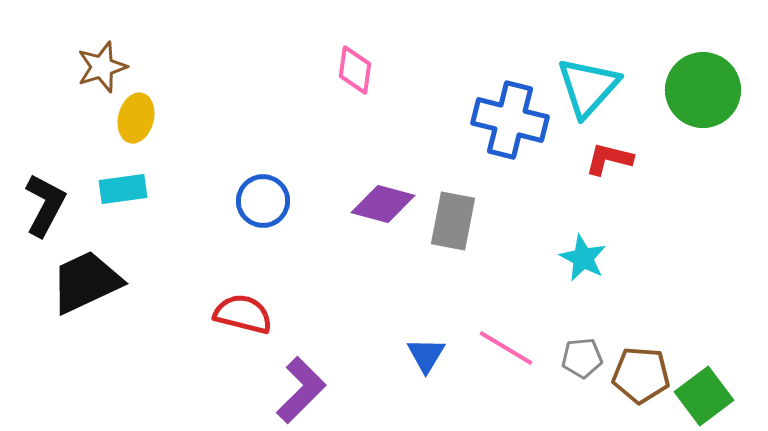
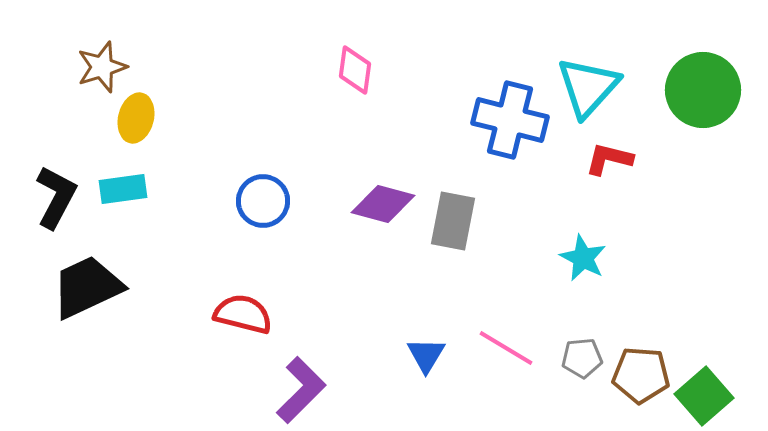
black L-shape: moved 11 px right, 8 px up
black trapezoid: moved 1 px right, 5 px down
green square: rotated 4 degrees counterclockwise
